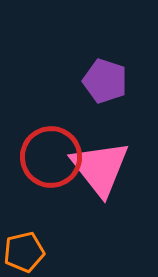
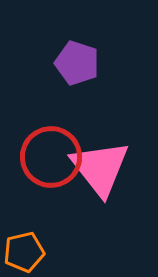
purple pentagon: moved 28 px left, 18 px up
